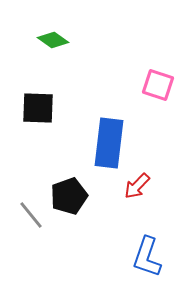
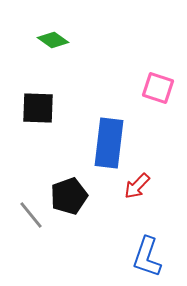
pink square: moved 3 px down
